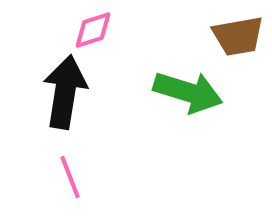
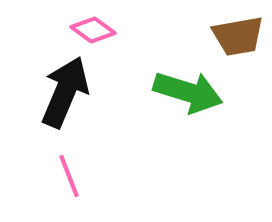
pink diamond: rotated 54 degrees clockwise
black arrow: rotated 14 degrees clockwise
pink line: moved 1 px left, 1 px up
